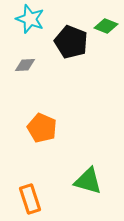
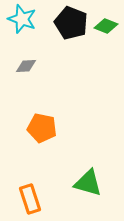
cyan star: moved 8 px left
black pentagon: moved 19 px up
gray diamond: moved 1 px right, 1 px down
orange pentagon: rotated 12 degrees counterclockwise
green triangle: moved 2 px down
